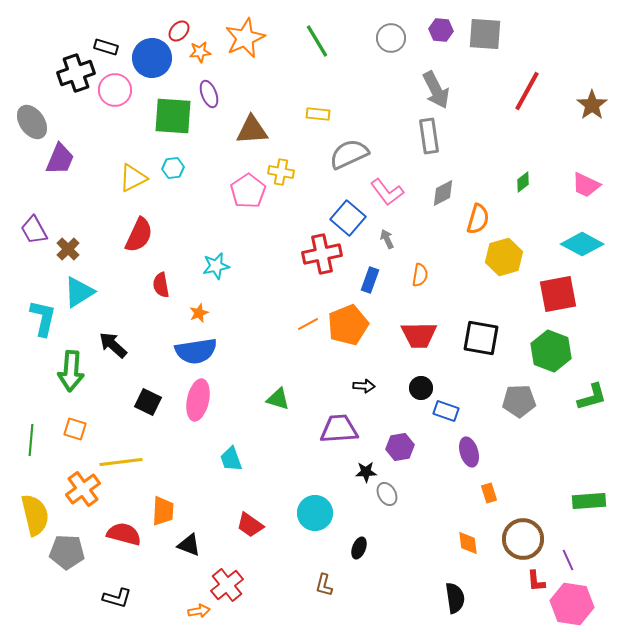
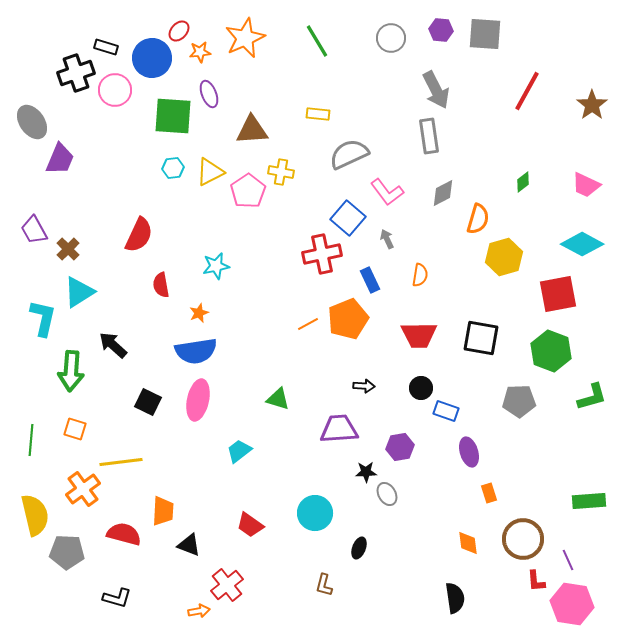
yellow triangle at (133, 178): moved 77 px right, 6 px up
blue rectangle at (370, 280): rotated 45 degrees counterclockwise
orange pentagon at (348, 325): moved 6 px up
cyan trapezoid at (231, 459): moved 8 px right, 8 px up; rotated 72 degrees clockwise
